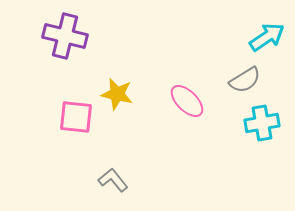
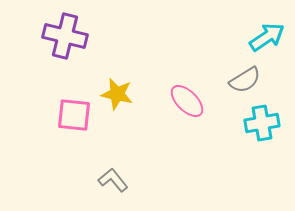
pink square: moved 2 px left, 2 px up
